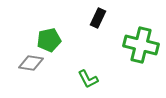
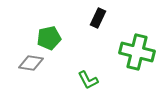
green pentagon: moved 2 px up
green cross: moved 4 px left, 7 px down
green L-shape: moved 1 px down
